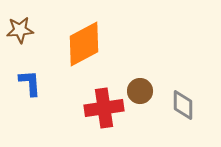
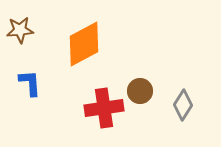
gray diamond: rotated 32 degrees clockwise
